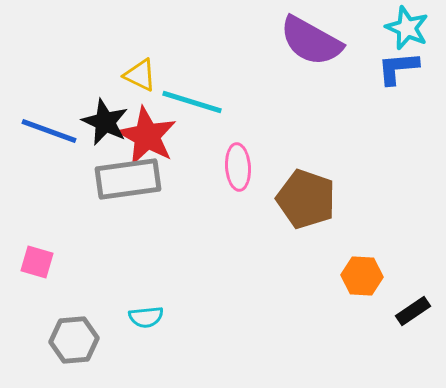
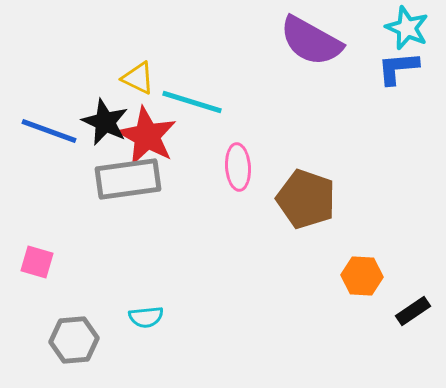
yellow triangle: moved 2 px left, 3 px down
